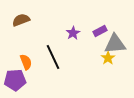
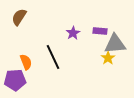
brown semicircle: moved 2 px left, 3 px up; rotated 36 degrees counterclockwise
purple rectangle: rotated 32 degrees clockwise
